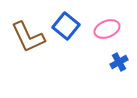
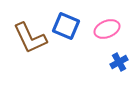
blue square: rotated 16 degrees counterclockwise
brown L-shape: moved 2 px right, 1 px down
